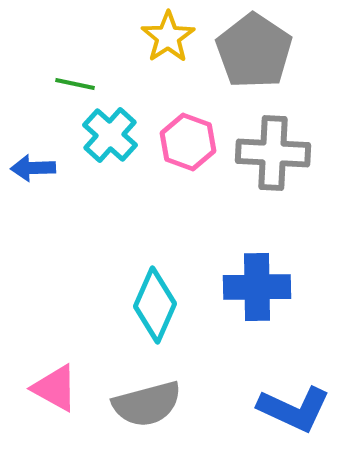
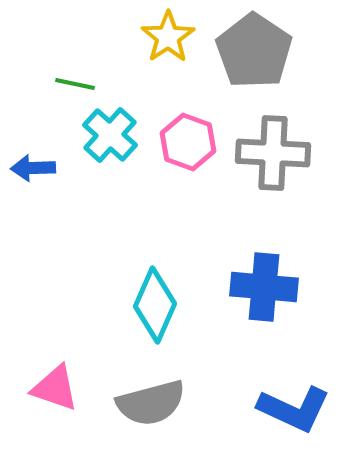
blue cross: moved 7 px right; rotated 6 degrees clockwise
pink triangle: rotated 10 degrees counterclockwise
gray semicircle: moved 4 px right, 1 px up
